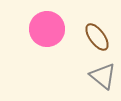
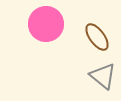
pink circle: moved 1 px left, 5 px up
